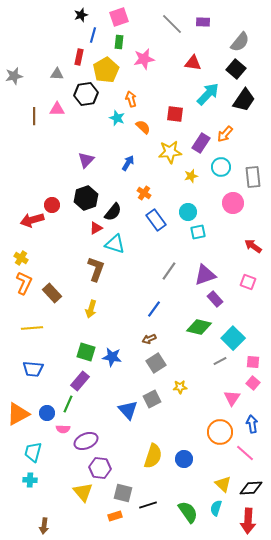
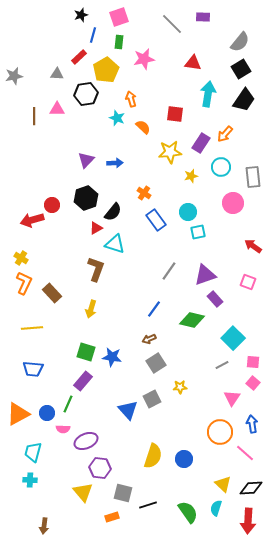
purple rectangle at (203, 22): moved 5 px up
red rectangle at (79, 57): rotated 35 degrees clockwise
black square at (236, 69): moved 5 px right; rotated 18 degrees clockwise
cyan arrow at (208, 94): rotated 35 degrees counterclockwise
blue arrow at (128, 163): moved 13 px left; rotated 56 degrees clockwise
green diamond at (199, 327): moved 7 px left, 7 px up
gray line at (220, 361): moved 2 px right, 4 px down
purple rectangle at (80, 381): moved 3 px right
orange rectangle at (115, 516): moved 3 px left, 1 px down
